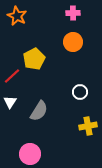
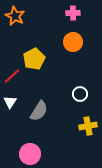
orange star: moved 2 px left
white circle: moved 2 px down
